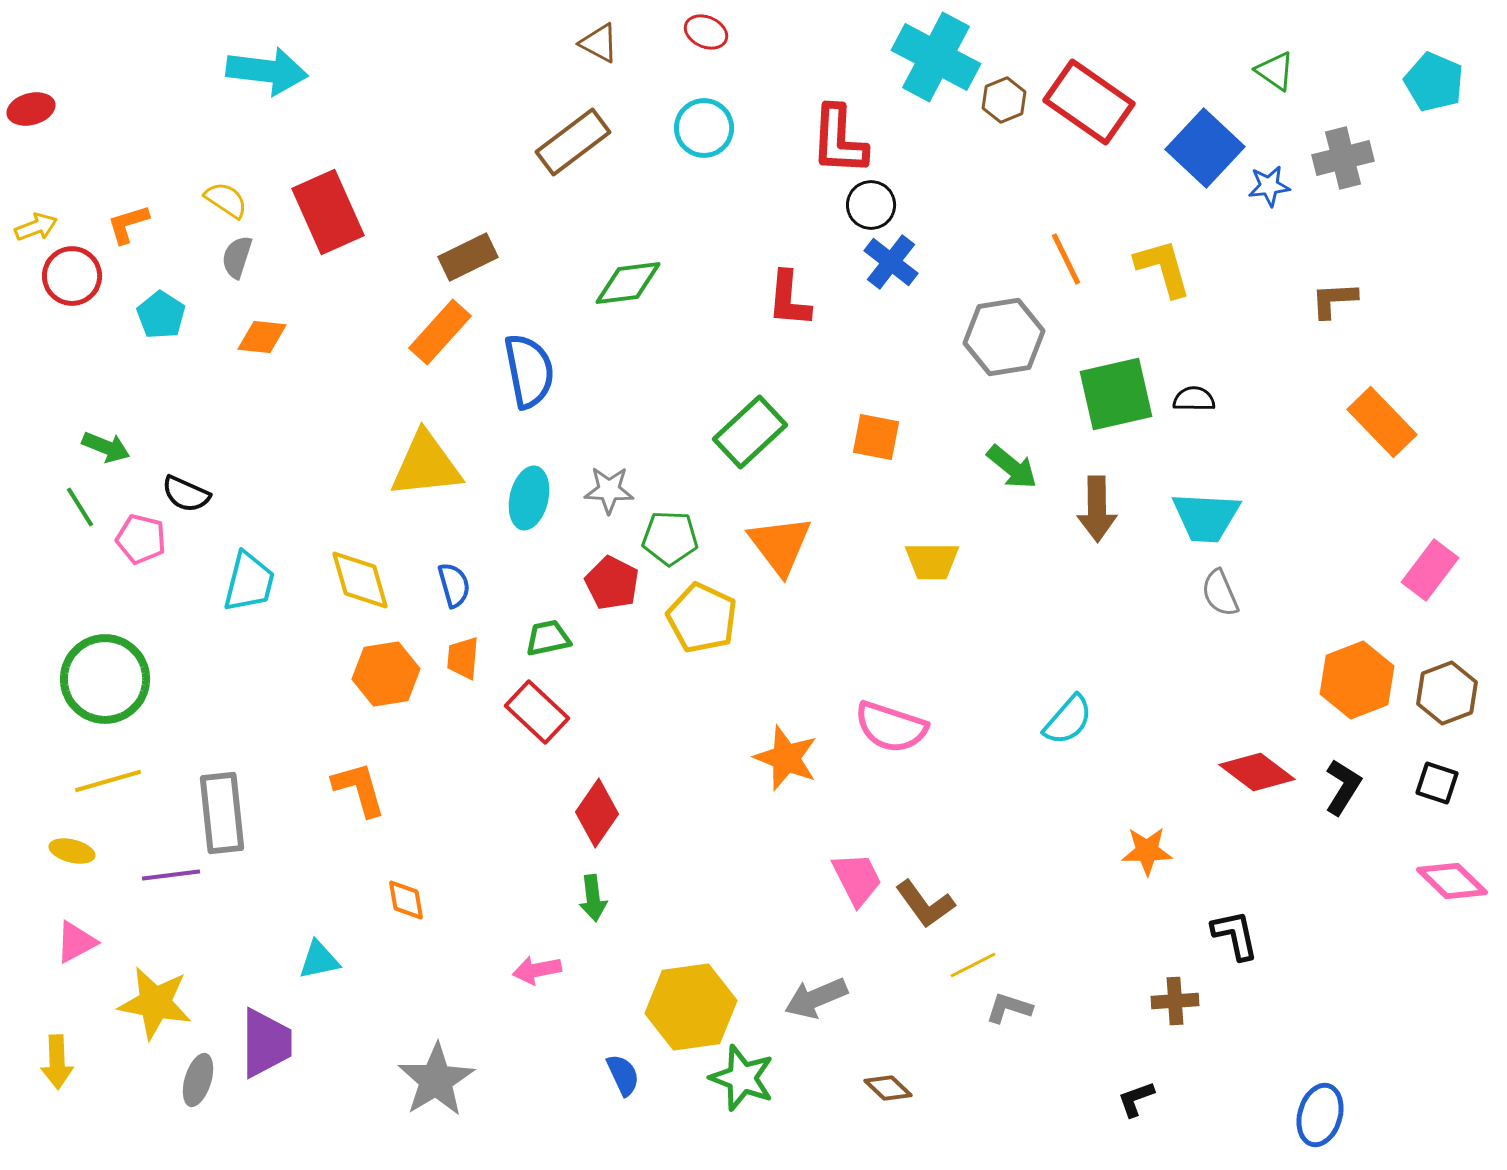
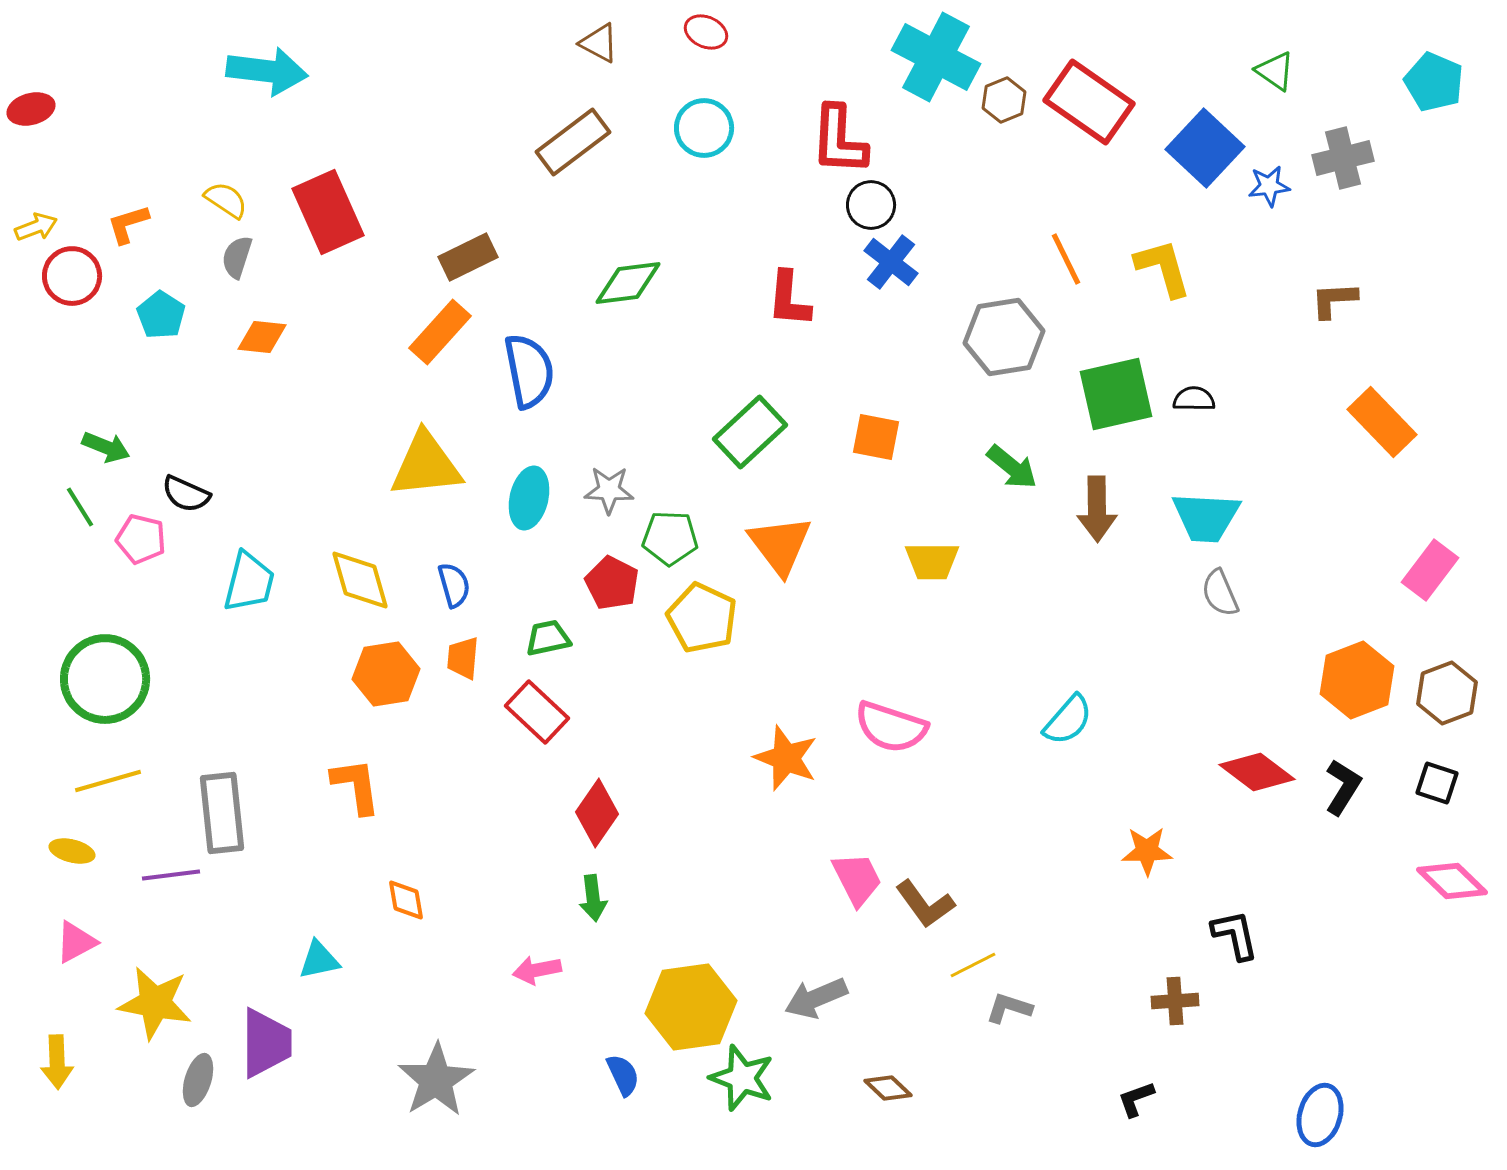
orange L-shape at (359, 789): moved 3 px left, 3 px up; rotated 8 degrees clockwise
